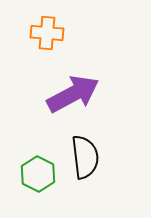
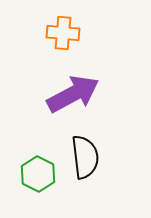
orange cross: moved 16 px right
